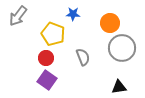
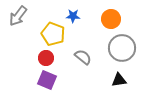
blue star: moved 2 px down
orange circle: moved 1 px right, 4 px up
gray semicircle: rotated 30 degrees counterclockwise
purple square: rotated 12 degrees counterclockwise
black triangle: moved 7 px up
